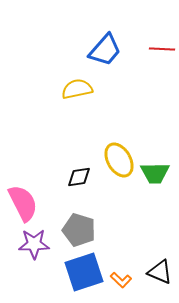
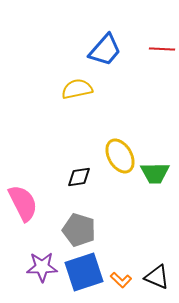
yellow ellipse: moved 1 px right, 4 px up
purple star: moved 8 px right, 23 px down
black triangle: moved 3 px left, 5 px down
